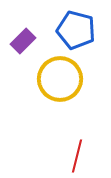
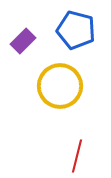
yellow circle: moved 7 px down
